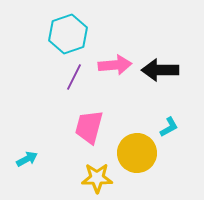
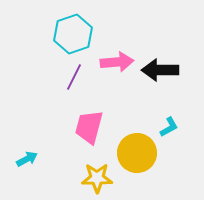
cyan hexagon: moved 5 px right
pink arrow: moved 2 px right, 3 px up
